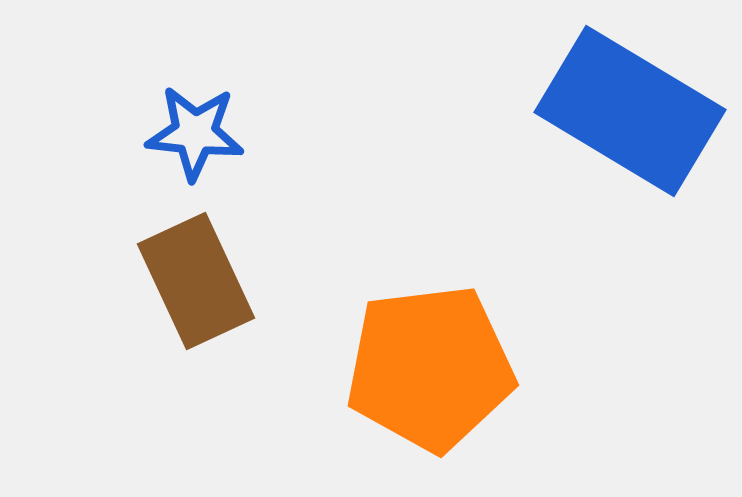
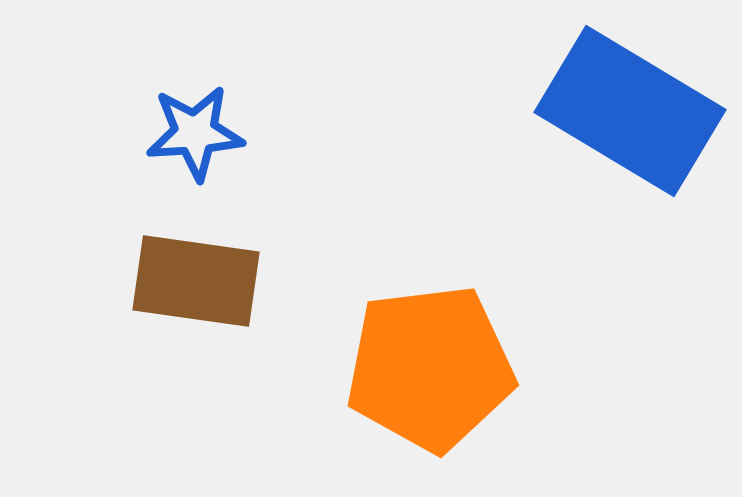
blue star: rotated 10 degrees counterclockwise
brown rectangle: rotated 57 degrees counterclockwise
